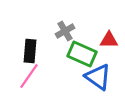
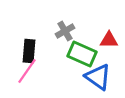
black rectangle: moved 1 px left
pink line: moved 2 px left, 5 px up
